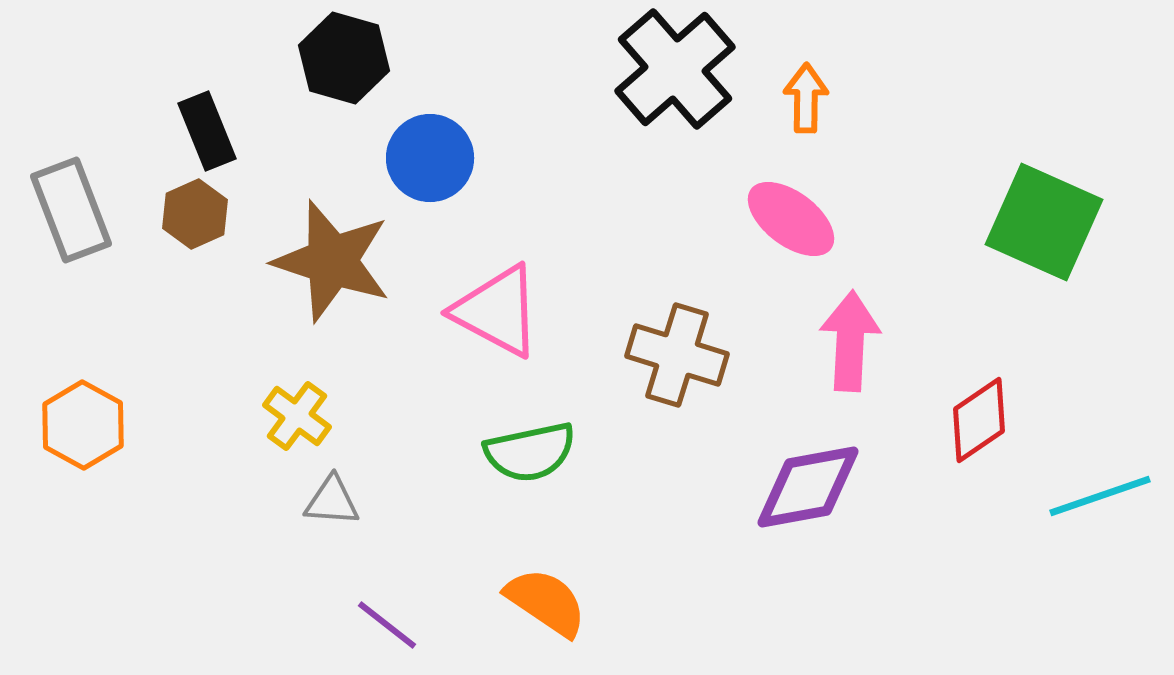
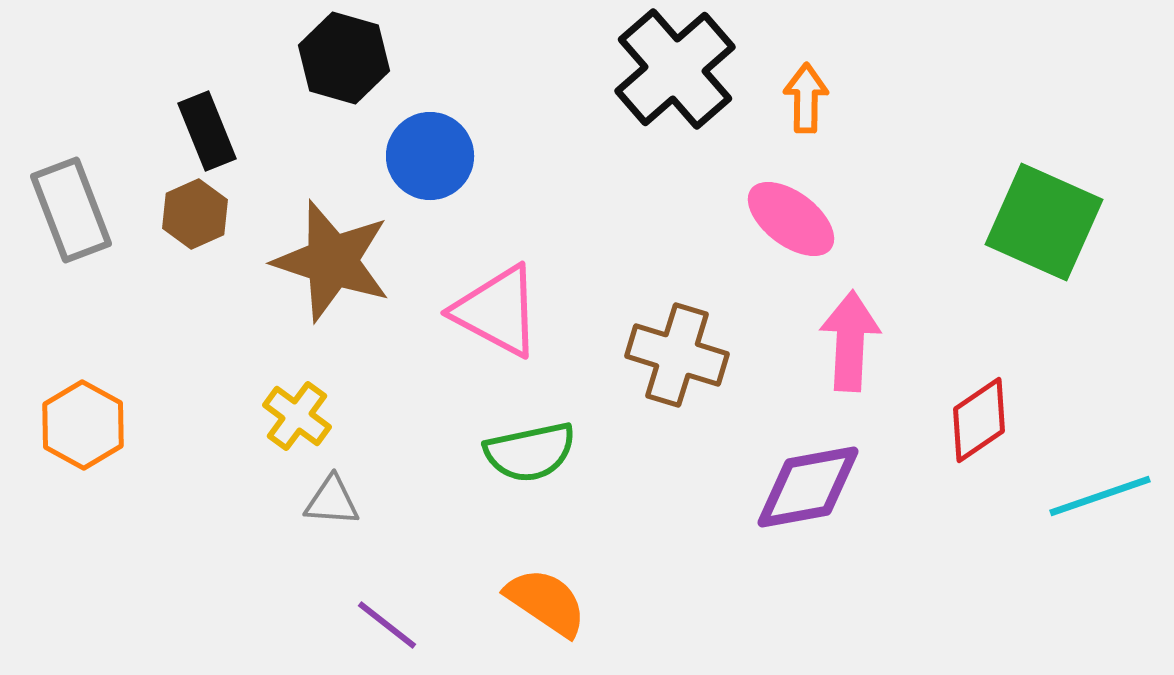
blue circle: moved 2 px up
